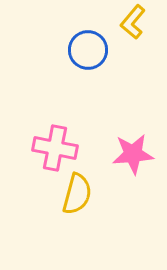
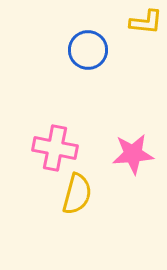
yellow L-shape: moved 13 px right; rotated 124 degrees counterclockwise
